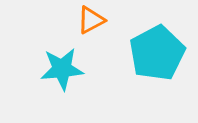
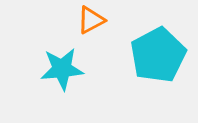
cyan pentagon: moved 1 px right, 2 px down
